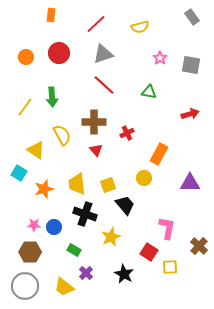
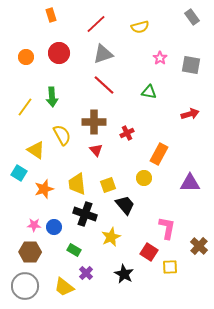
orange rectangle at (51, 15): rotated 24 degrees counterclockwise
